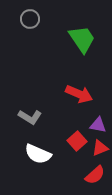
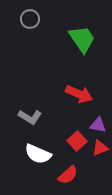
red semicircle: moved 27 px left
